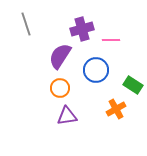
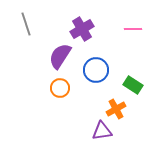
purple cross: rotated 15 degrees counterclockwise
pink line: moved 22 px right, 11 px up
purple triangle: moved 35 px right, 15 px down
